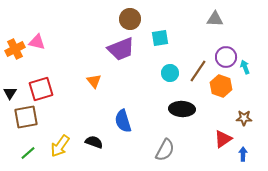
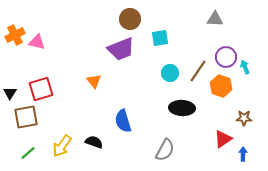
orange cross: moved 14 px up
black ellipse: moved 1 px up
yellow arrow: moved 2 px right
